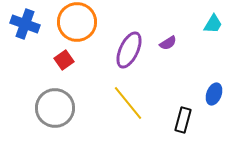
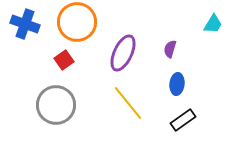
purple semicircle: moved 2 px right, 6 px down; rotated 138 degrees clockwise
purple ellipse: moved 6 px left, 3 px down
blue ellipse: moved 37 px left, 10 px up; rotated 15 degrees counterclockwise
gray circle: moved 1 px right, 3 px up
black rectangle: rotated 40 degrees clockwise
